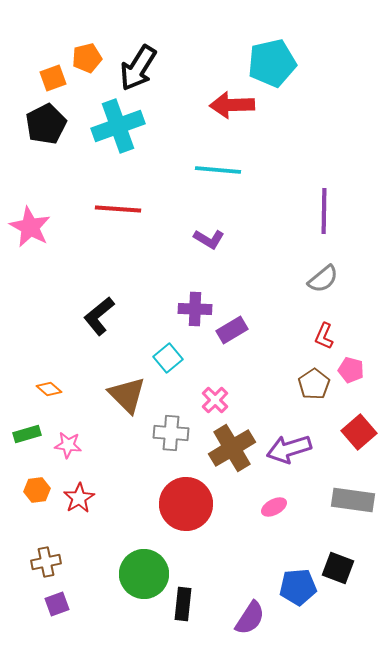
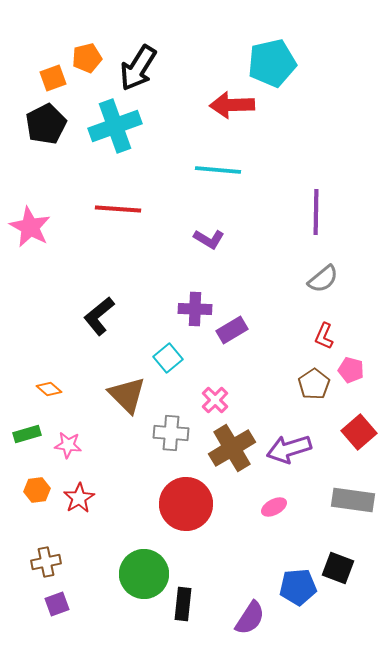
cyan cross at (118, 126): moved 3 px left
purple line at (324, 211): moved 8 px left, 1 px down
